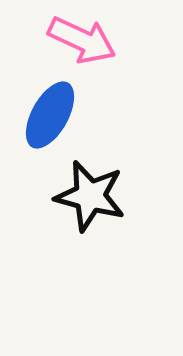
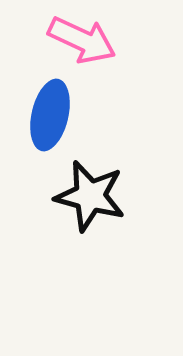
blue ellipse: rotated 16 degrees counterclockwise
